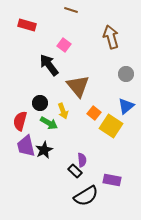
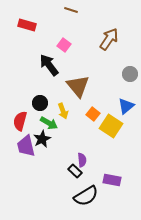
brown arrow: moved 2 px left, 2 px down; rotated 50 degrees clockwise
gray circle: moved 4 px right
orange square: moved 1 px left, 1 px down
black star: moved 2 px left, 11 px up
